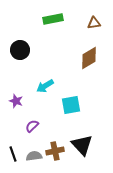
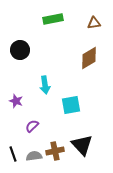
cyan arrow: moved 1 px up; rotated 66 degrees counterclockwise
